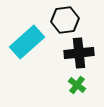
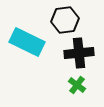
cyan rectangle: rotated 68 degrees clockwise
